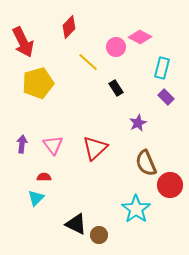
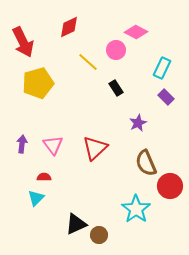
red diamond: rotated 20 degrees clockwise
pink diamond: moved 4 px left, 5 px up
pink circle: moved 3 px down
cyan rectangle: rotated 10 degrees clockwise
red circle: moved 1 px down
black triangle: rotated 50 degrees counterclockwise
